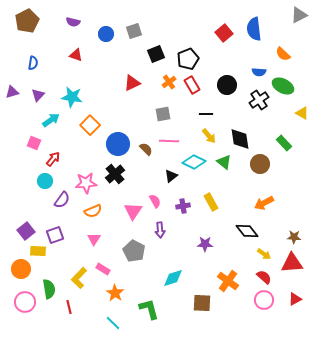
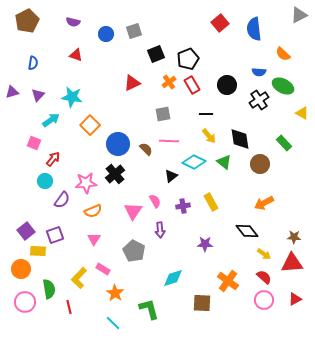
red square at (224, 33): moved 4 px left, 10 px up
